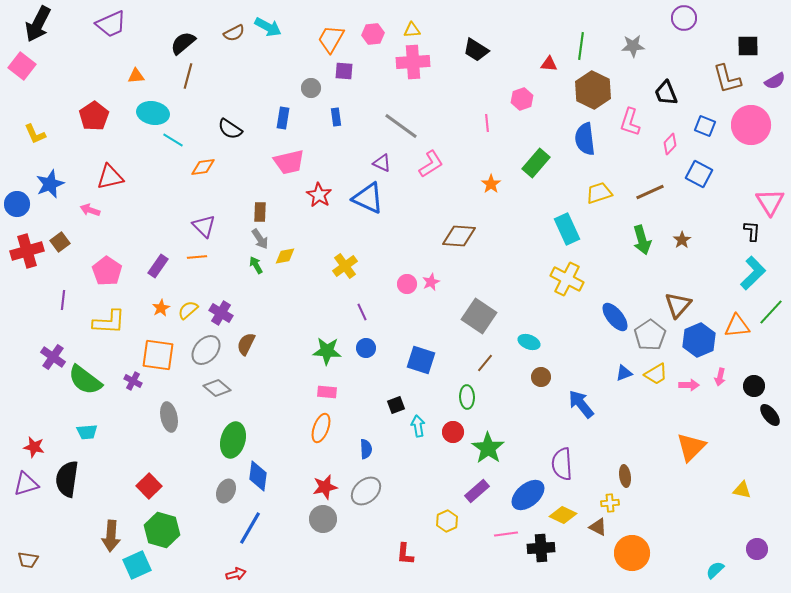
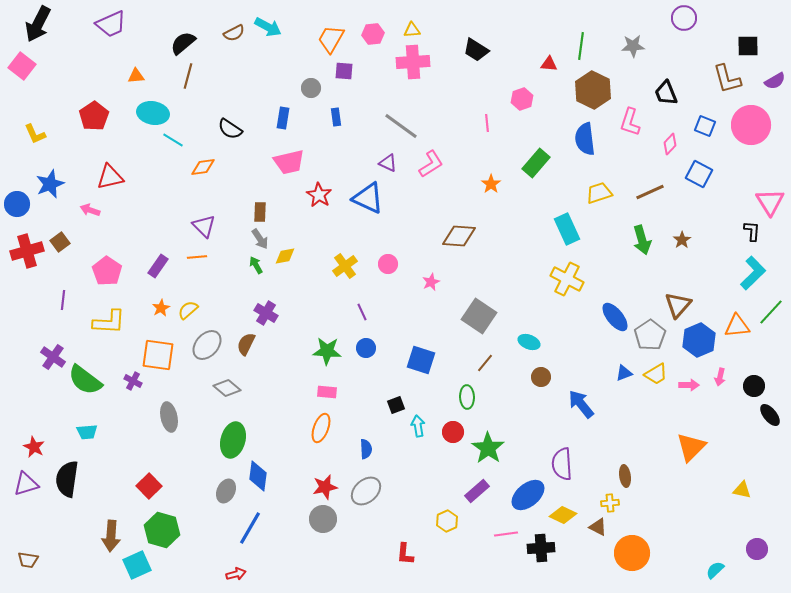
purple triangle at (382, 163): moved 6 px right
pink circle at (407, 284): moved 19 px left, 20 px up
purple cross at (221, 313): moved 45 px right
gray ellipse at (206, 350): moved 1 px right, 5 px up
gray diamond at (217, 388): moved 10 px right
red star at (34, 447): rotated 15 degrees clockwise
